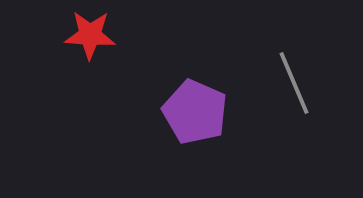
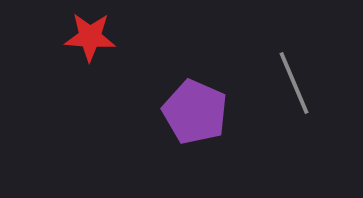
red star: moved 2 px down
